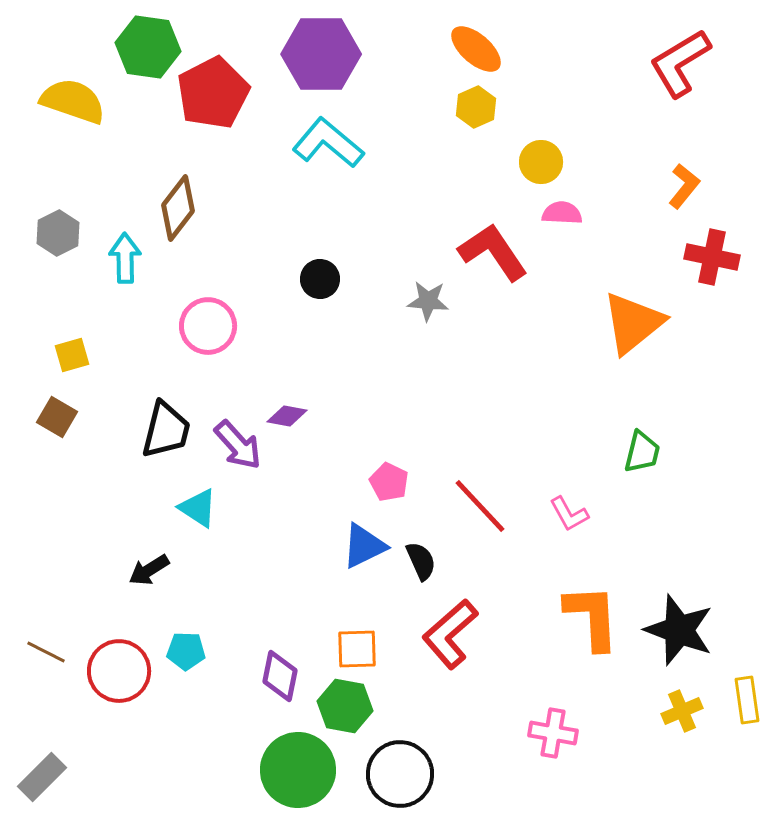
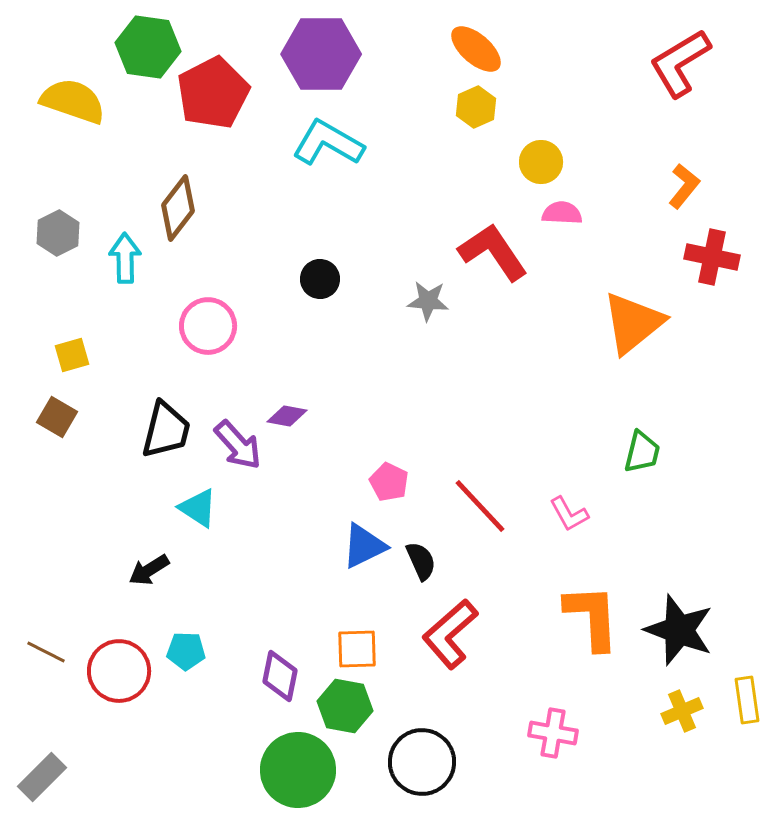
cyan L-shape at (328, 143): rotated 10 degrees counterclockwise
black circle at (400, 774): moved 22 px right, 12 px up
